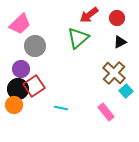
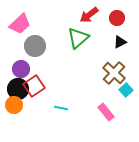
cyan square: moved 1 px up
